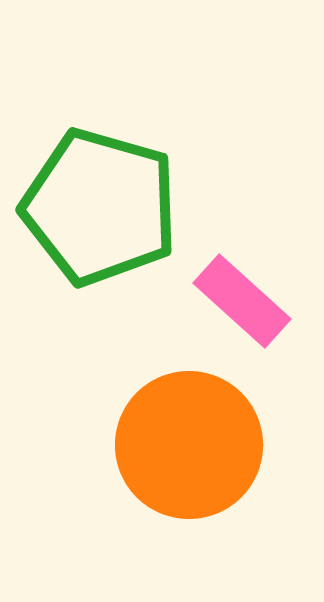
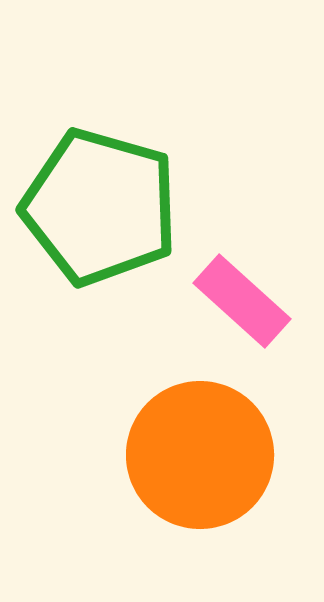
orange circle: moved 11 px right, 10 px down
